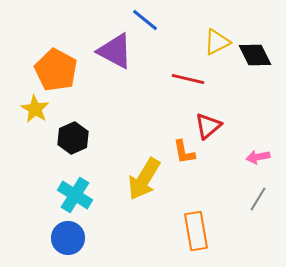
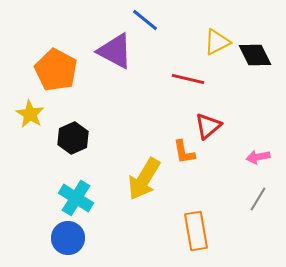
yellow star: moved 5 px left, 5 px down
cyan cross: moved 1 px right, 3 px down
